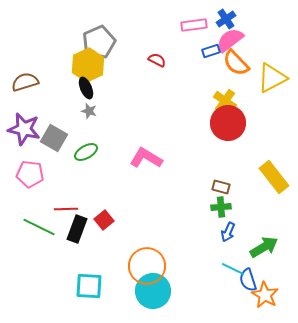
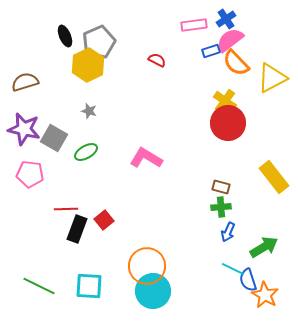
black ellipse: moved 21 px left, 52 px up
green line: moved 59 px down
